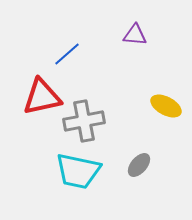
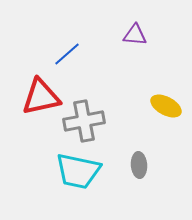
red triangle: moved 1 px left
gray ellipse: rotated 45 degrees counterclockwise
